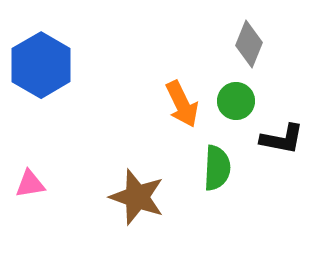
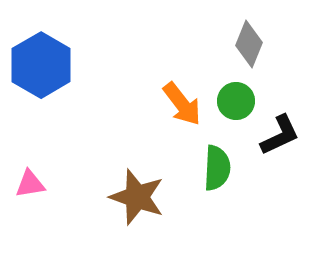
orange arrow: rotated 12 degrees counterclockwise
black L-shape: moved 2 px left, 4 px up; rotated 36 degrees counterclockwise
